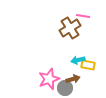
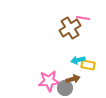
pink line: moved 2 px down
pink star: moved 2 px down; rotated 15 degrees clockwise
